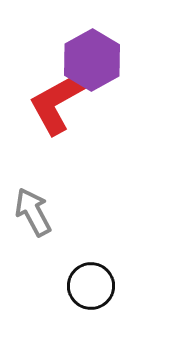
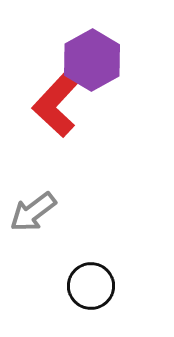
red L-shape: rotated 18 degrees counterclockwise
gray arrow: rotated 99 degrees counterclockwise
